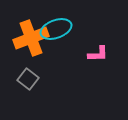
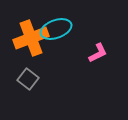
pink L-shape: moved 1 px up; rotated 25 degrees counterclockwise
